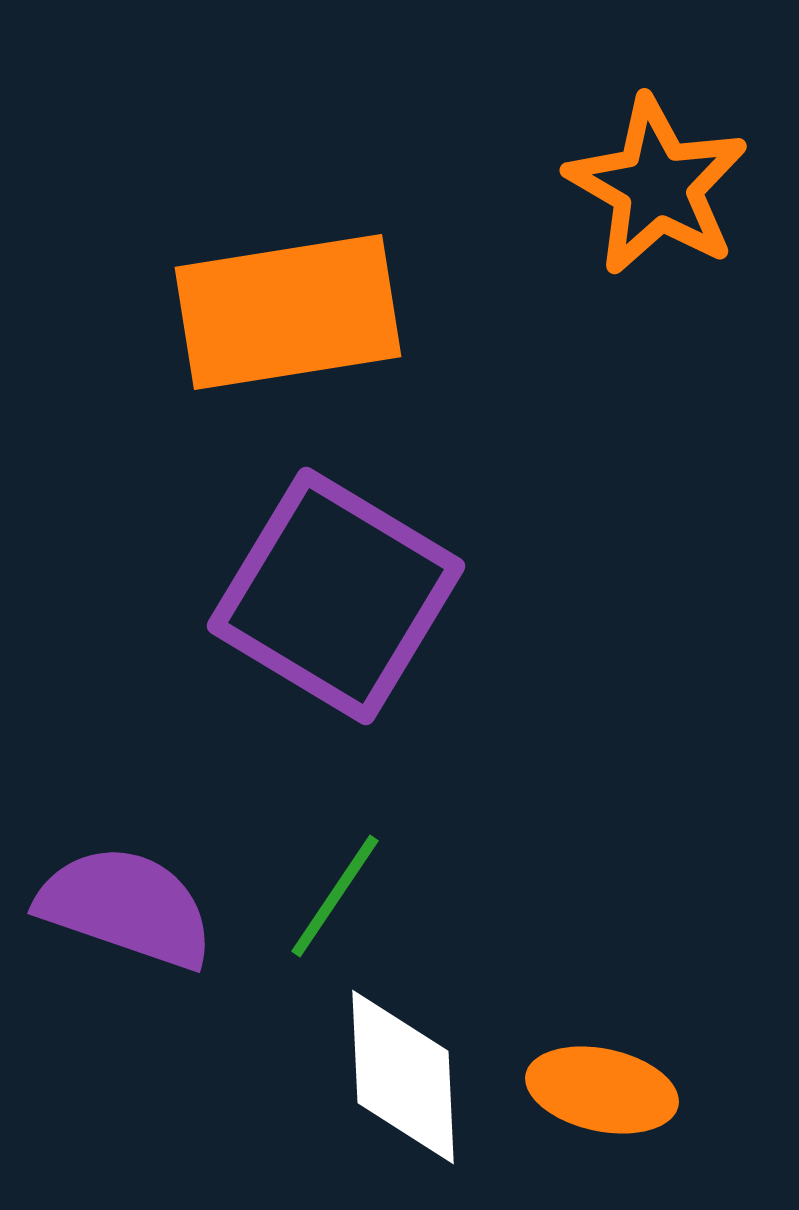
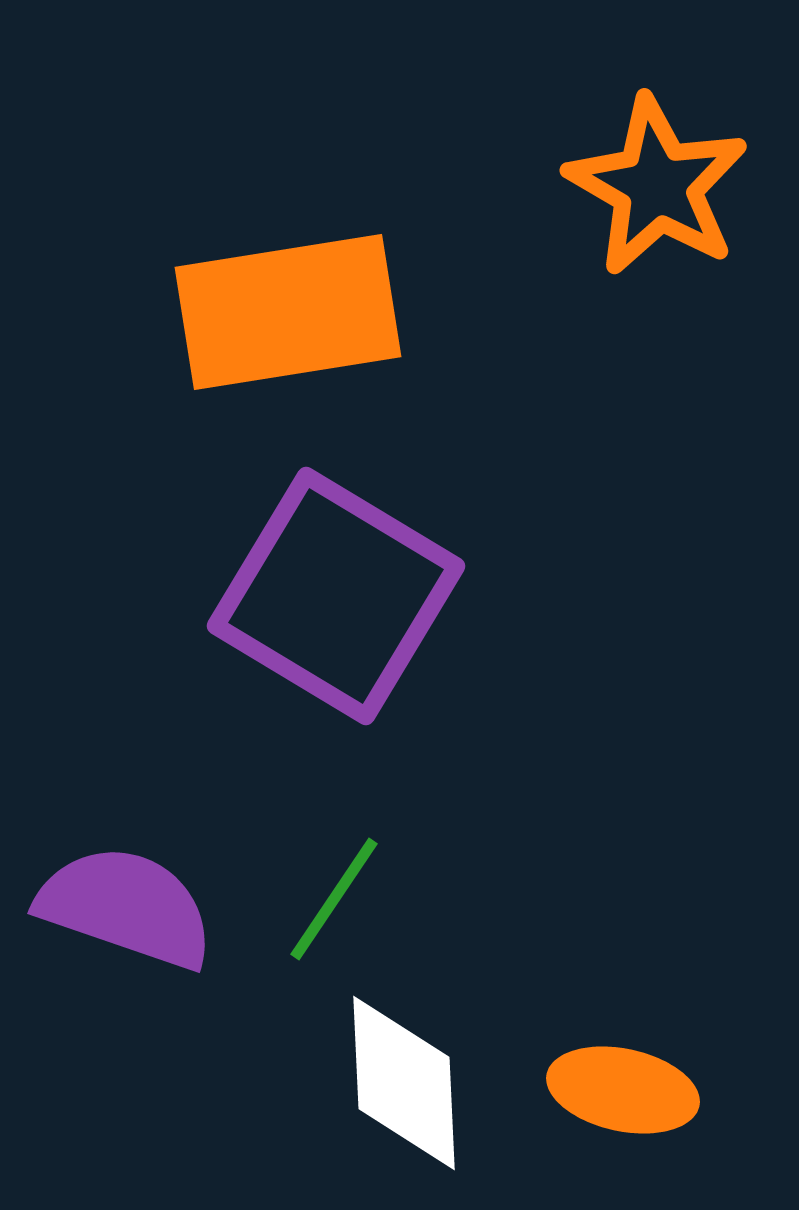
green line: moved 1 px left, 3 px down
white diamond: moved 1 px right, 6 px down
orange ellipse: moved 21 px right
